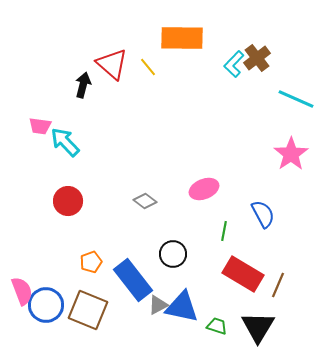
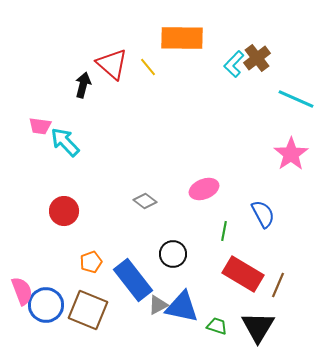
red circle: moved 4 px left, 10 px down
